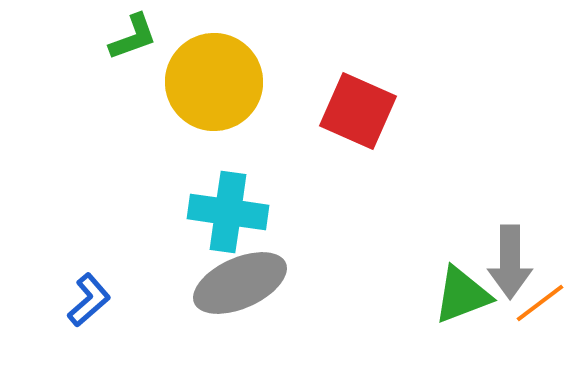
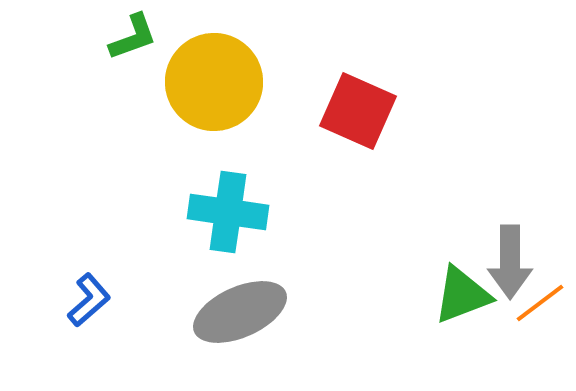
gray ellipse: moved 29 px down
